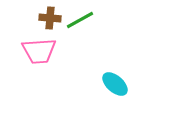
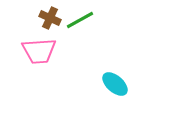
brown cross: rotated 20 degrees clockwise
